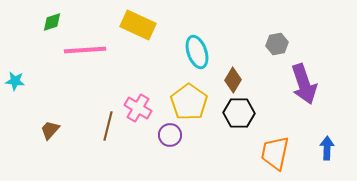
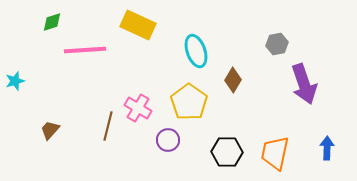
cyan ellipse: moved 1 px left, 1 px up
cyan star: rotated 24 degrees counterclockwise
black hexagon: moved 12 px left, 39 px down
purple circle: moved 2 px left, 5 px down
